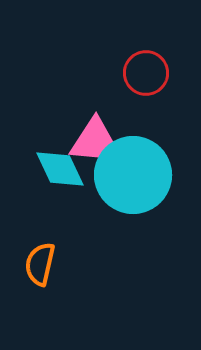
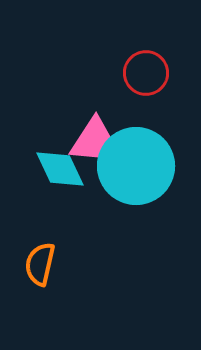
cyan circle: moved 3 px right, 9 px up
